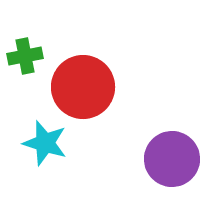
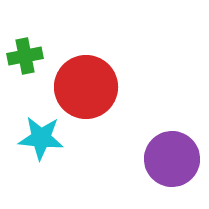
red circle: moved 3 px right
cyan star: moved 4 px left, 5 px up; rotated 12 degrees counterclockwise
